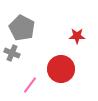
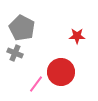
gray cross: moved 3 px right
red circle: moved 3 px down
pink line: moved 6 px right, 1 px up
